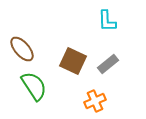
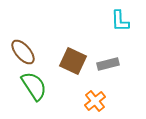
cyan L-shape: moved 13 px right
brown ellipse: moved 1 px right, 3 px down
gray rectangle: rotated 25 degrees clockwise
orange cross: rotated 15 degrees counterclockwise
